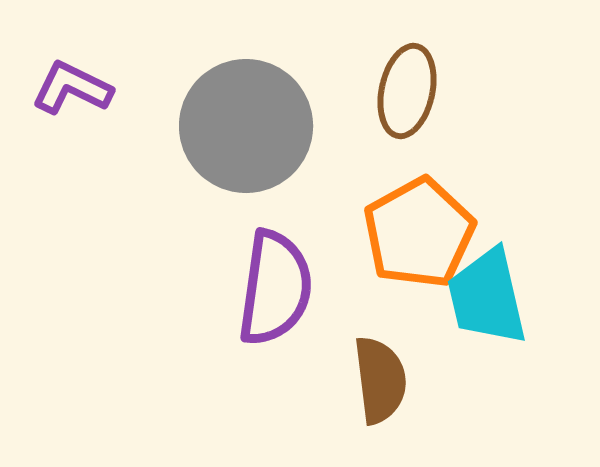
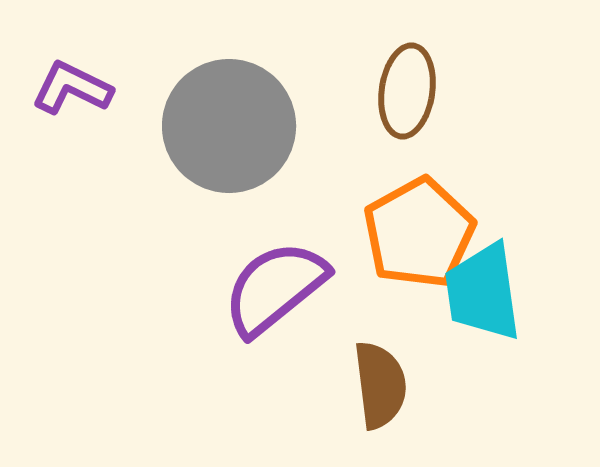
brown ellipse: rotated 4 degrees counterclockwise
gray circle: moved 17 px left
purple semicircle: rotated 137 degrees counterclockwise
cyan trapezoid: moved 4 px left, 5 px up; rotated 5 degrees clockwise
brown semicircle: moved 5 px down
